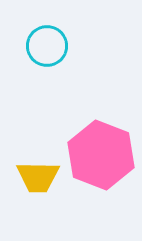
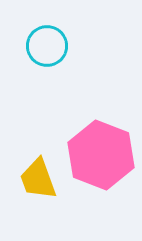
yellow trapezoid: moved 2 px down; rotated 69 degrees clockwise
